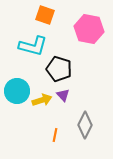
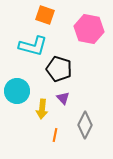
purple triangle: moved 3 px down
yellow arrow: moved 9 px down; rotated 114 degrees clockwise
